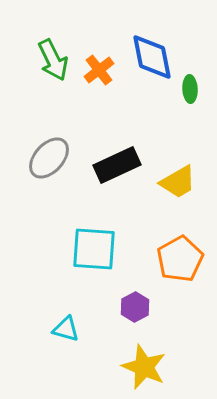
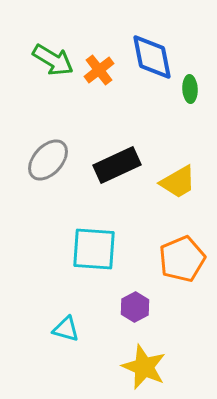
green arrow: rotated 33 degrees counterclockwise
gray ellipse: moved 1 px left, 2 px down
orange pentagon: moved 2 px right; rotated 6 degrees clockwise
